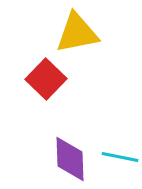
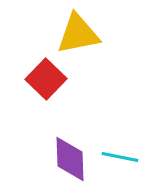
yellow triangle: moved 1 px right, 1 px down
